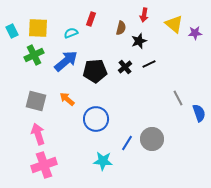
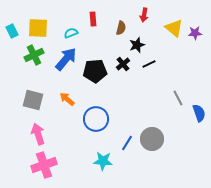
red rectangle: moved 2 px right; rotated 24 degrees counterclockwise
yellow triangle: moved 4 px down
black star: moved 2 px left, 4 px down
blue arrow: moved 2 px up; rotated 10 degrees counterclockwise
black cross: moved 2 px left, 3 px up
gray square: moved 3 px left, 1 px up
